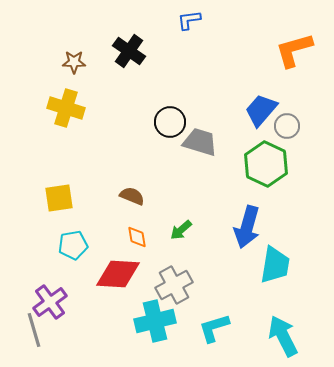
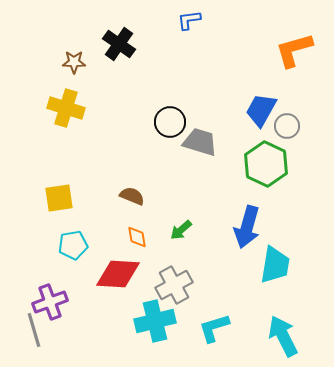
black cross: moved 10 px left, 7 px up
blue trapezoid: rotated 12 degrees counterclockwise
purple cross: rotated 16 degrees clockwise
